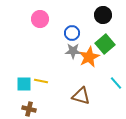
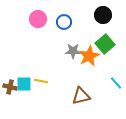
pink circle: moved 2 px left
blue circle: moved 8 px left, 11 px up
orange star: moved 1 px up
brown triangle: rotated 30 degrees counterclockwise
brown cross: moved 19 px left, 22 px up
